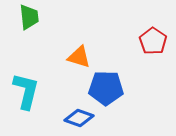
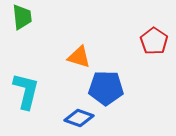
green trapezoid: moved 7 px left
red pentagon: moved 1 px right
